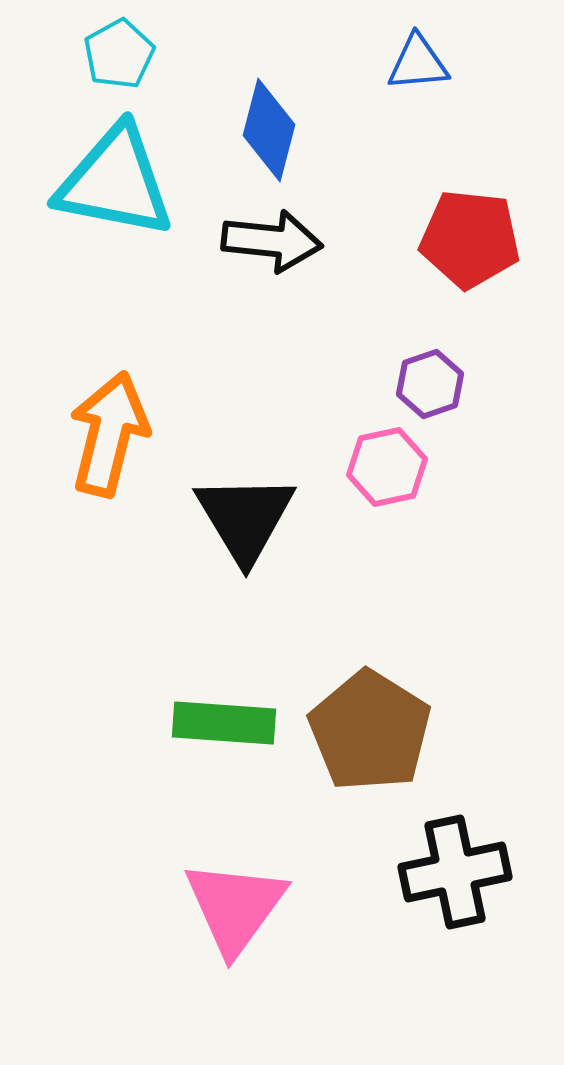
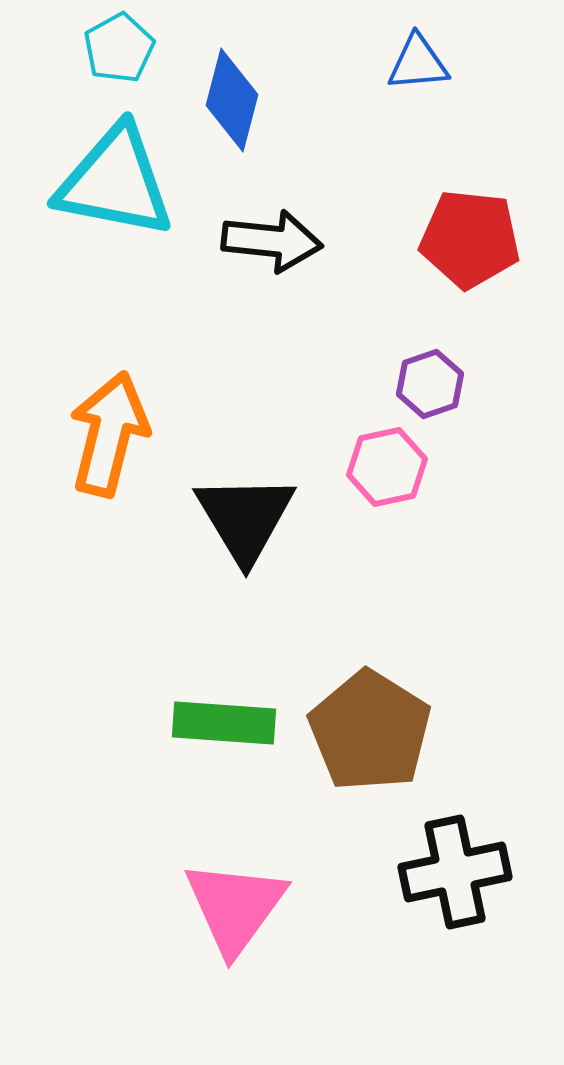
cyan pentagon: moved 6 px up
blue diamond: moved 37 px left, 30 px up
